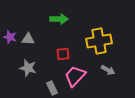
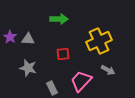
purple star: rotated 16 degrees clockwise
yellow cross: rotated 15 degrees counterclockwise
pink trapezoid: moved 6 px right, 5 px down
